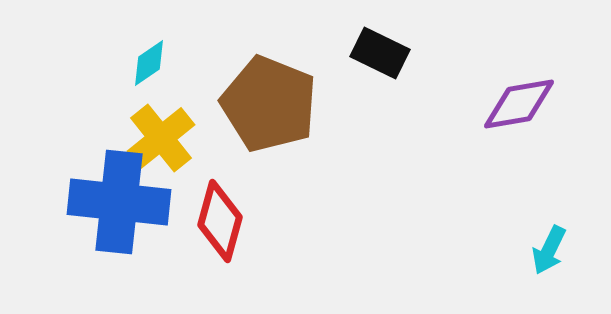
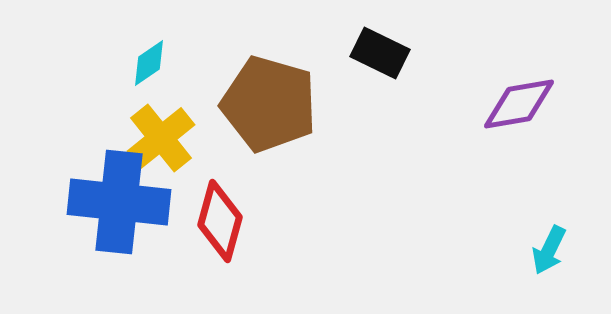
brown pentagon: rotated 6 degrees counterclockwise
